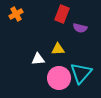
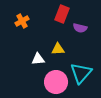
orange cross: moved 6 px right, 7 px down
pink circle: moved 3 px left, 4 px down
